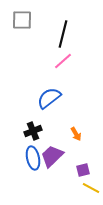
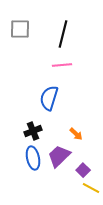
gray square: moved 2 px left, 9 px down
pink line: moved 1 px left, 4 px down; rotated 36 degrees clockwise
blue semicircle: rotated 35 degrees counterclockwise
orange arrow: rotated 16 degrees counterclockwise
purple trapezoid: moved 7 px right
purple square: rotated 32 degrees counterclockwise
